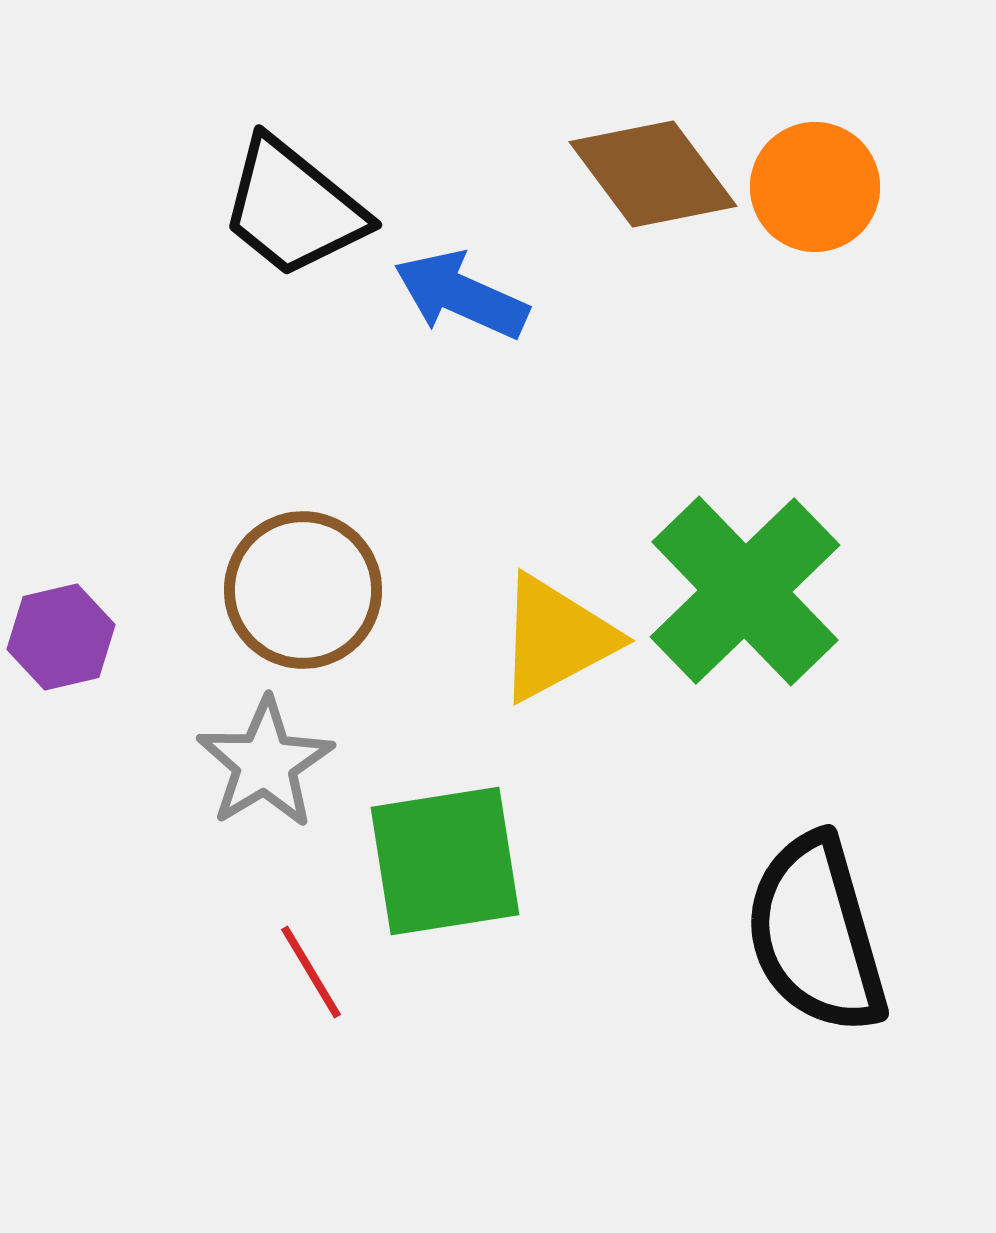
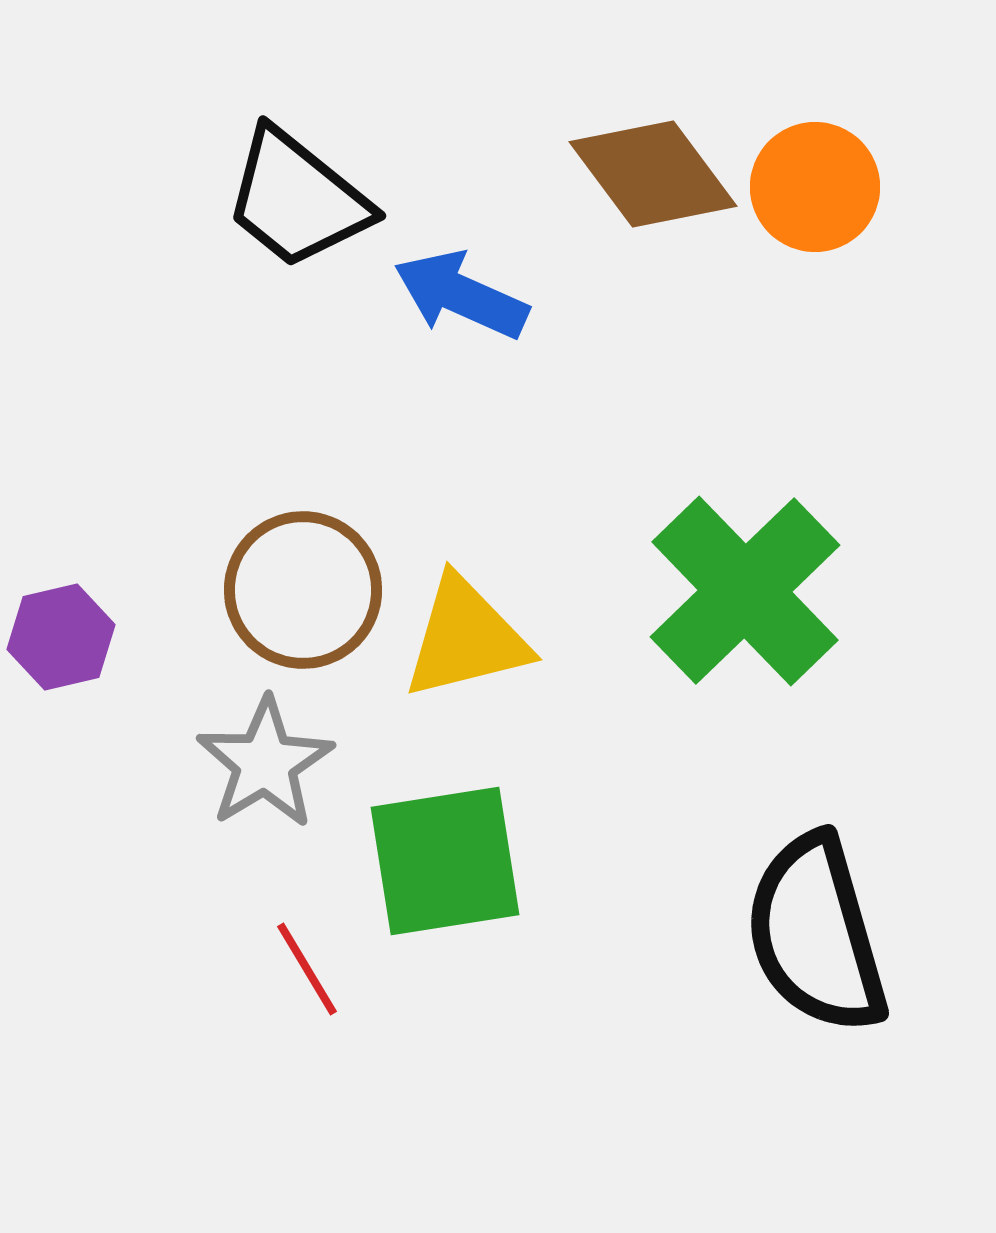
black trapezoid: moved 4 px right, 9 px up
yellow triangle: moved 90 px left; rotated 14 degrees clockwise
red line: moved 4 px left, 3 px up
